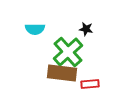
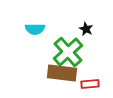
black star: rotated 16 degrees clockwise
